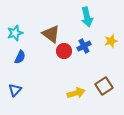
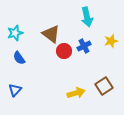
blue semicircle: moved 1 px left, 1 px down; rotated 120 degrees clockwise
